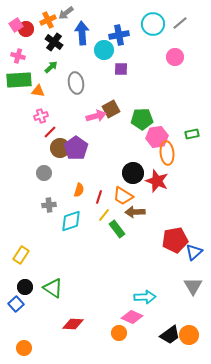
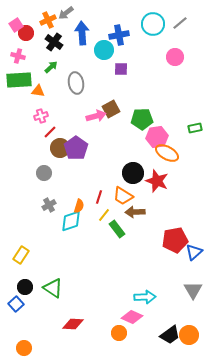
red circle at (26, 29): moved 4 px down
green rectangle at (192, 134): moved 3 px right, 6 px up
orange ellipse at (167, 153): rotated 55 degrees counterclockwise
orange semicircle at (79, 190): moved 16 px down
gray cross at (49, 205): rotated 24 degrees counterclockwise
gray triangle at (193, 286): moved 4 px down
